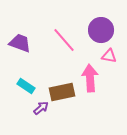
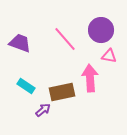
pink line: moved 1 px right, 1 px up
purple arrow: moved 2 px right, 2 px down
